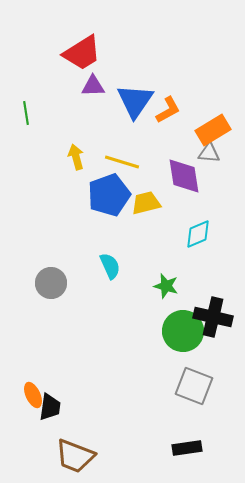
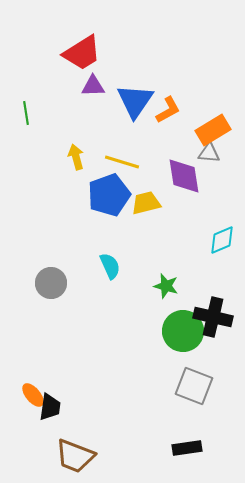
cyan diamond: moved 24 px right, 6 px down
orange ellipse: rotated 15 degrees counterclockwise
